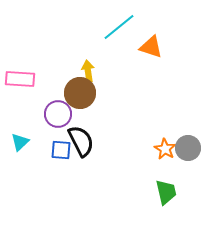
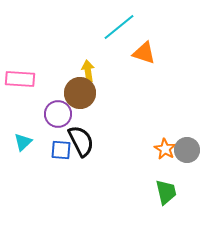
orange triangle: moved 7 px left, 6 px down
cyan triangle: moved 3 px right
gray circle: moved 1 px left, 2 px down
